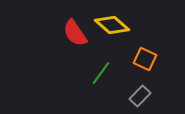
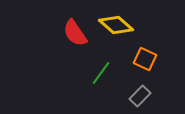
yellow diamond: moved 4 px right
